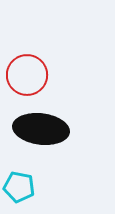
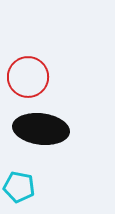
red circle: moved 1 px right, 2 px down
